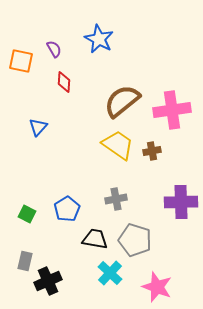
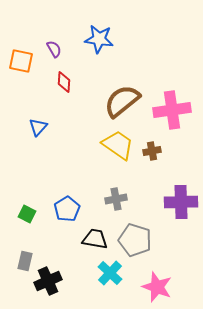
blue star: rotated 20 degrees counterclockwise
